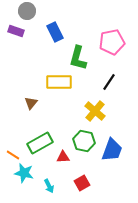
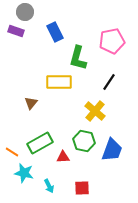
gray circle: moved 2 px left, 1 px down
pink pentagon: moved 1 px up
orange line: moved 1 px left, 3 px up
red square: moved 5 px down; rotated 28 degrees clockwise
